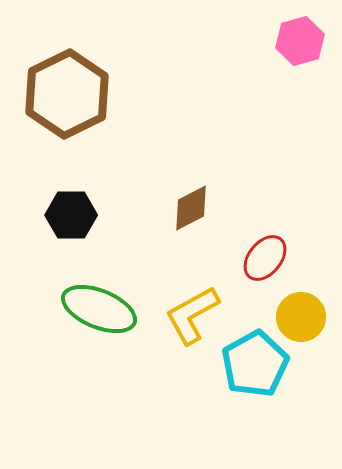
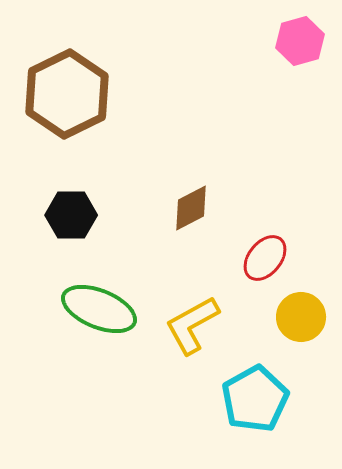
yellow L-shape: moved 10 px down
cyan pentagon: moved 35 px down
